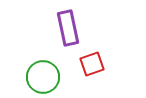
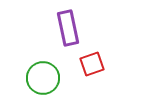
green circle: moved 1 px down
